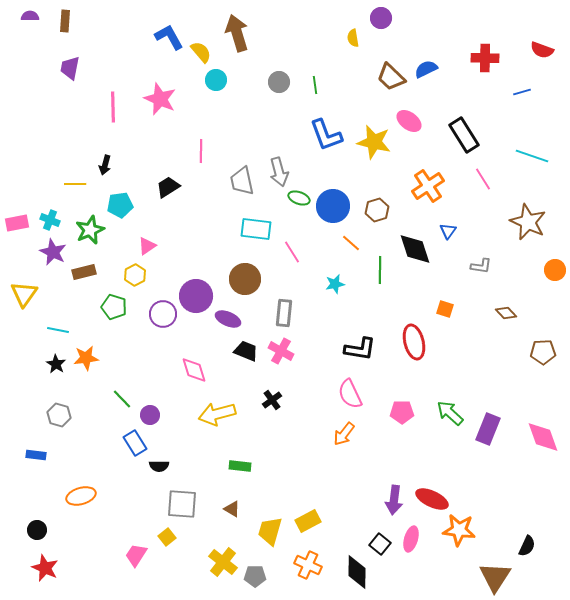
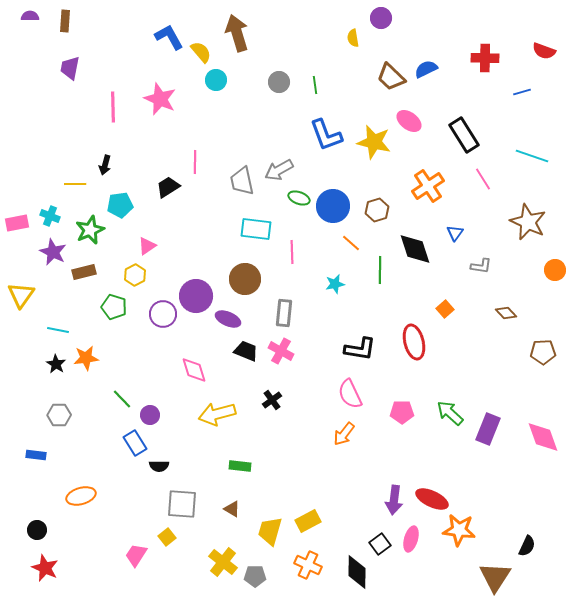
red semicircle at (542, 50): moved 2 px right, 1 px down
pink line at (201, 151): moved 6 px left, 11 px down
gray arrow at (279, 172): moved 2 px up; rotated 76 degrees clockwise
cyan cross at (50, 220): moved 4 px up
blue triangle at (448, 231): moved 7 px right, 2 px down
pink line at (292, 252): rotated 30 degrees clockwise
yellow triangle at (24, 294): moved 3 px left, 1 px down
orange square at (445, 309): rotated 30 degrees clockwise
gray hexagon at (59, 415): rotated 15 degrees counterclockwise
black square at (380, 544): rotated 15 degrees clockwise
